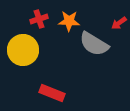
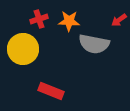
red arrow: moved 3 px up
gray semicircle: rotated 20 degrees counterclockwise
yellow circle: moved 1 px up
red rectangle: moved 1 px left, 2 px up
